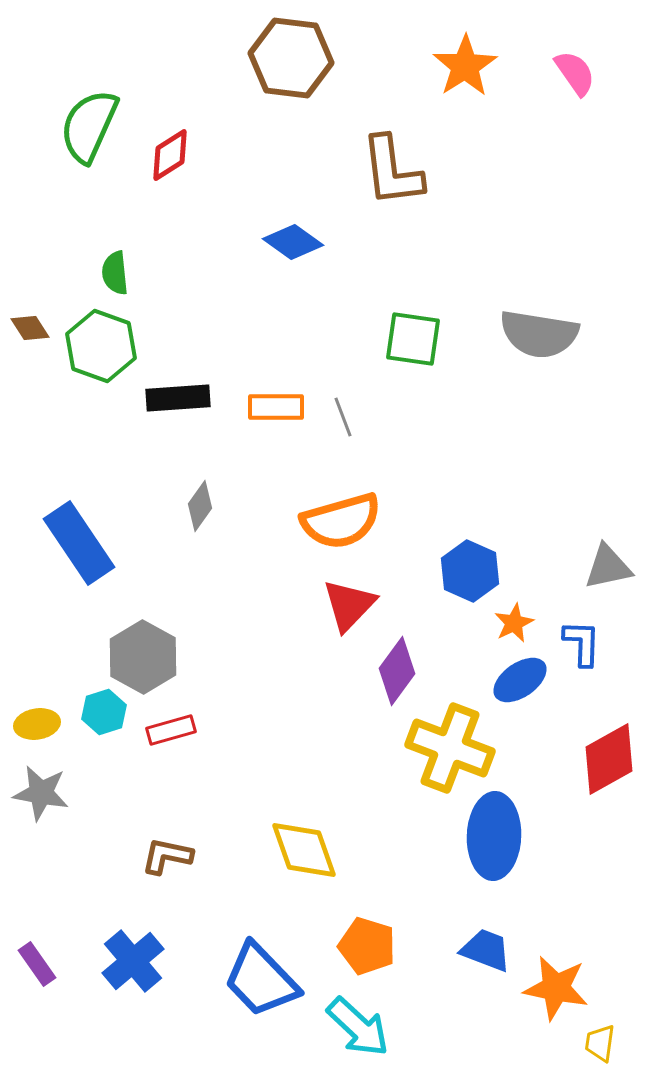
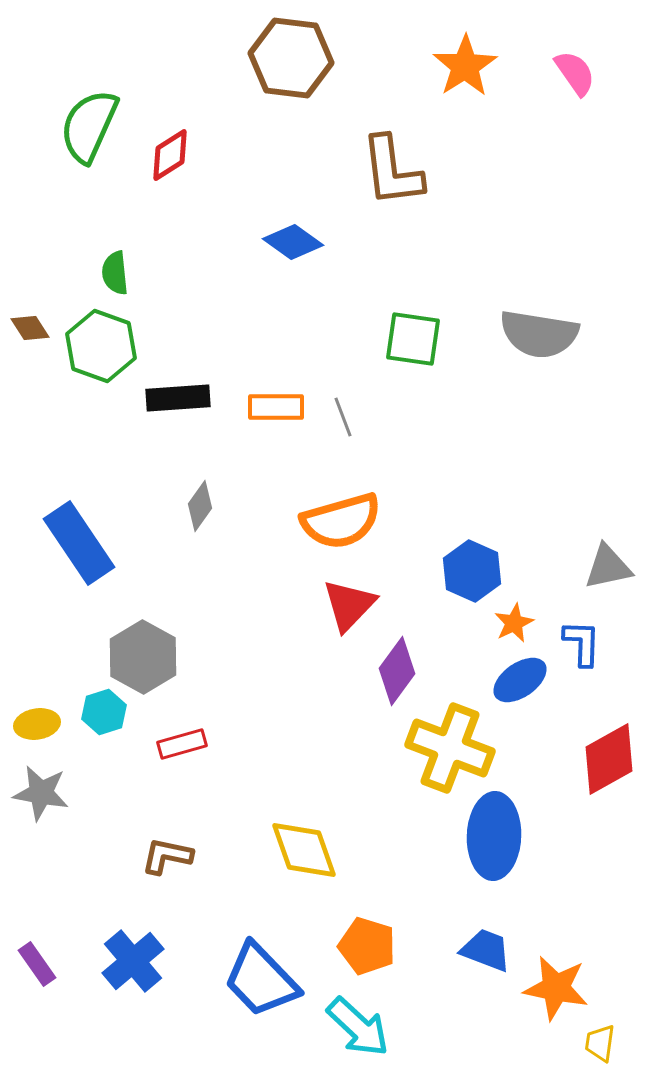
blue hexagon at (470, 571): moved 2 px right
red rectangle at (171, 730): moved 11 px right, 14 px down
